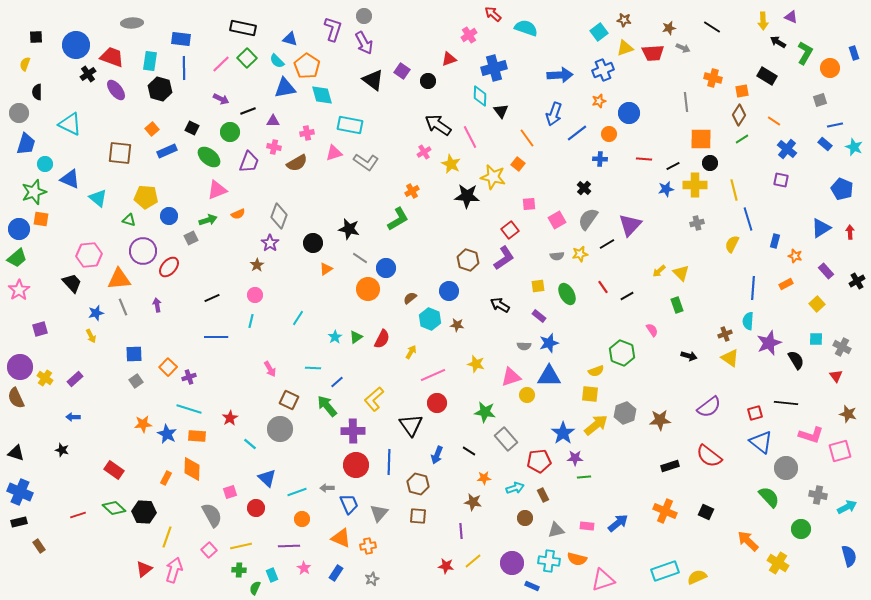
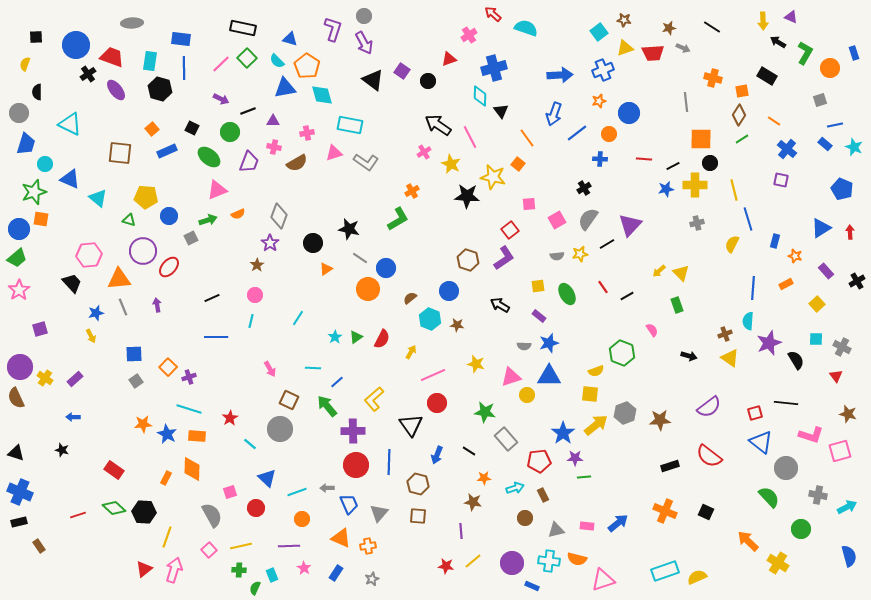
black cross at (584, 188): rotated 16 degrees clockwise
